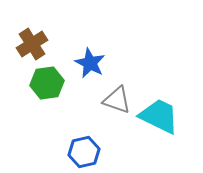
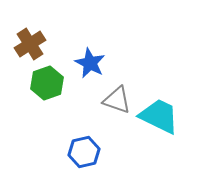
brown cross: moved 2 px left
green hexagon: rotated 12 degrees counterclockwise
